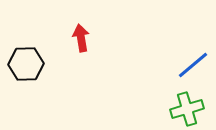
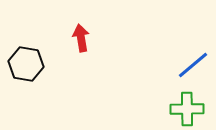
black hexagon: rotated 12 degrees clockwise
green cross: rotated 16 degrees clockwise
